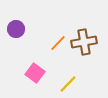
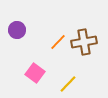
purple circle: moved 1 px right, 1 px down
orange line: moved 1 px up
